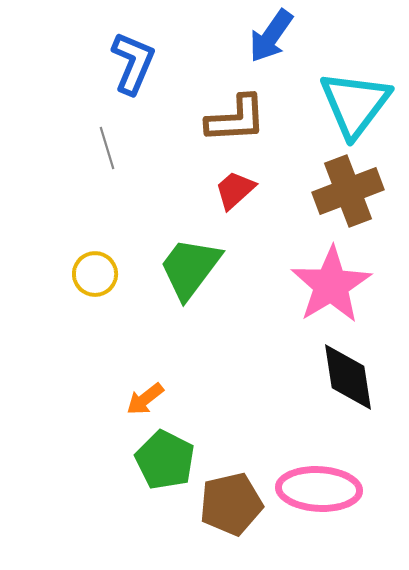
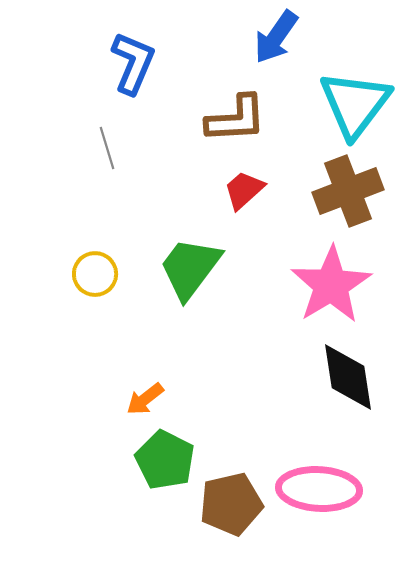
blue arrow: moved 5 px right, 1 px down
red trapezoid: moved 9 px right
